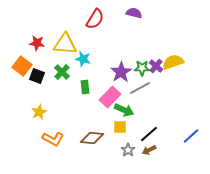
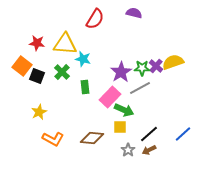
blue line: moved 8 px left, 2 px up
